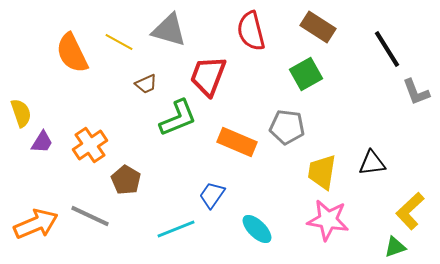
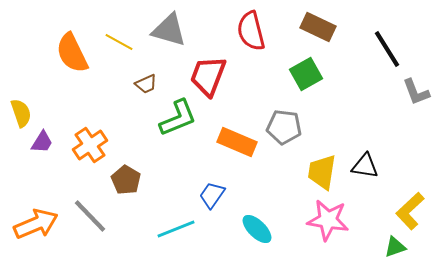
brown rectangle: rotated 8 degrees counterclockwise
gray pentagon: moved 3 px left
black triangle: moved 7 px left, 3 px down; rotated 16 degrees clockwise
gray line: rotated 21 degrees clockwise
